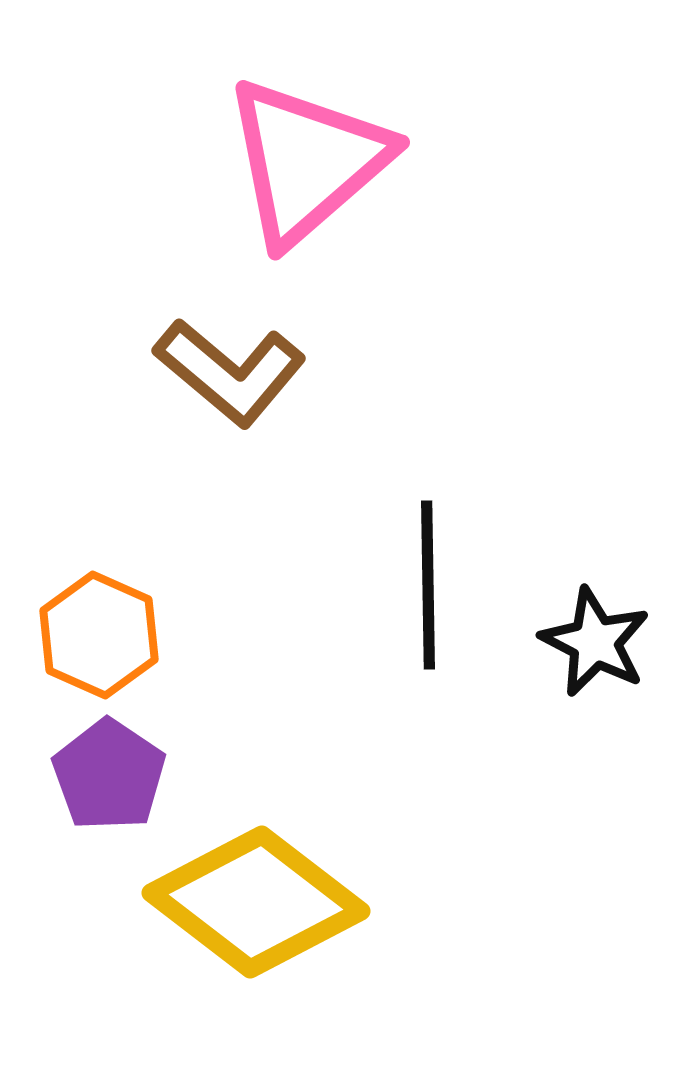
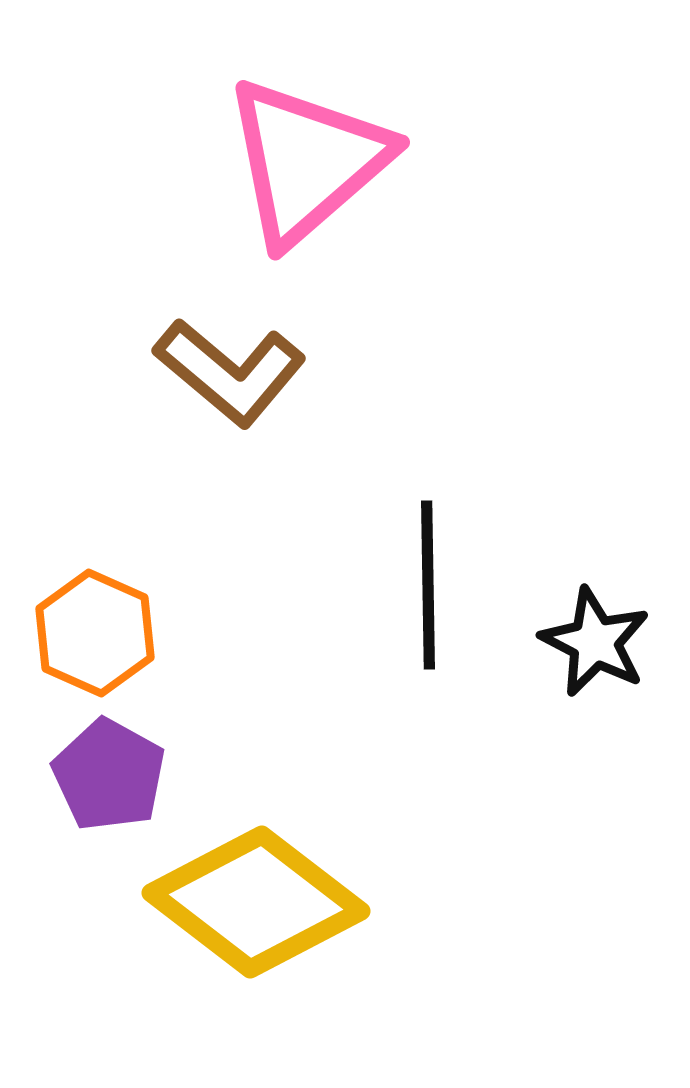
orange hexagon: moved 4 px left, 2 px up
purple pentagon: rotated 5 degrees counterclockwise
